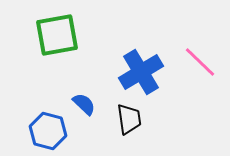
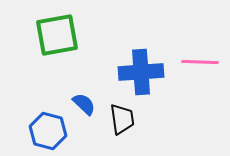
pink line: rotated 42 degrees counterclockwise
blue cross: rotated 27 degrees clockwise
black trapezoid: moved 7 px left
